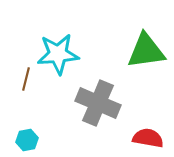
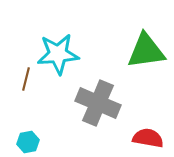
cyan hexagon: moved 1 px right, 2 px down
